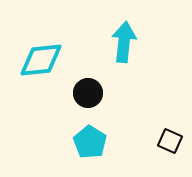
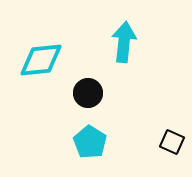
black square: moved 2 px right, 1 px down
